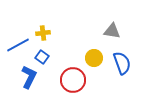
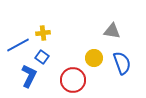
blue L-shape: moved 1 px up
